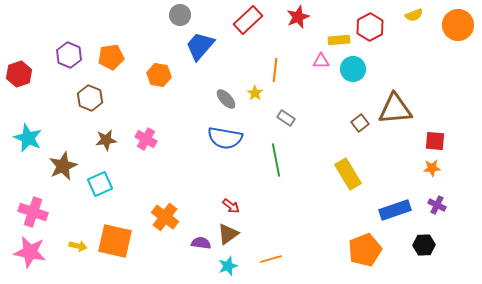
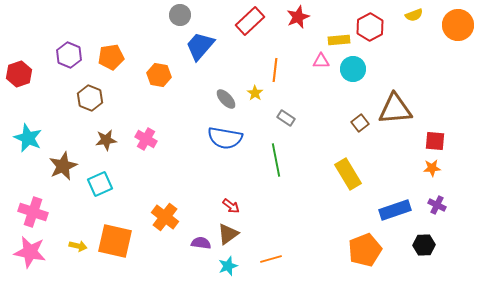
red rectangle at (248, 20): moved 2 px right, 1 px down
